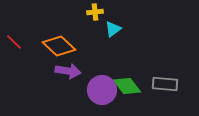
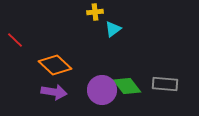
red line: moved 1 px right, 2 px up
orange diamond: moved 4 px left, 19 px down
purple arrow: moved 14 px left, 21 px down
